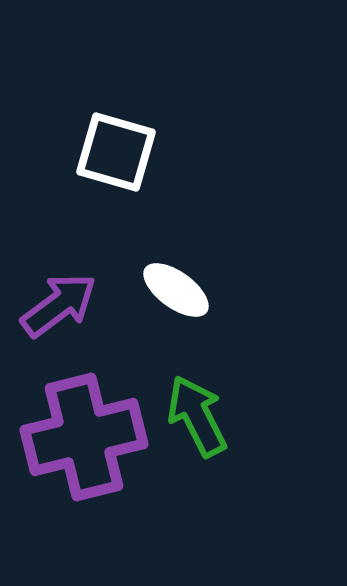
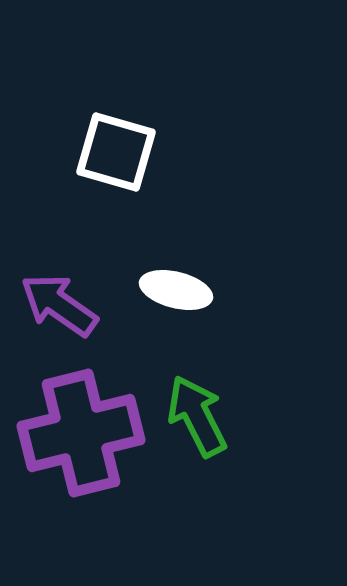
white ellipse: rotated 22 degrees counterclockwise
purple arrow: rotated 108 degrees counterclockwise
purple cross: moved 3 px left, 4 px up
